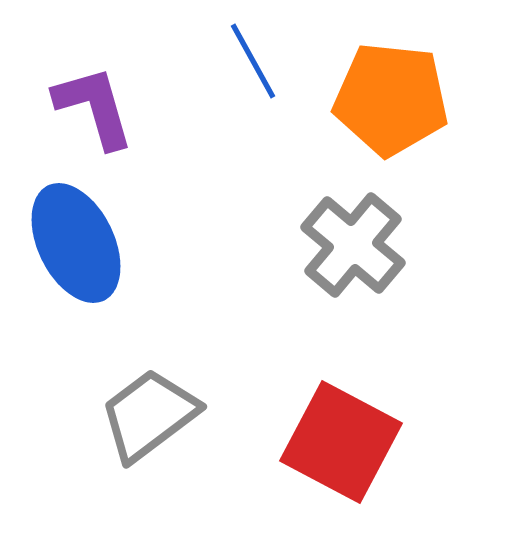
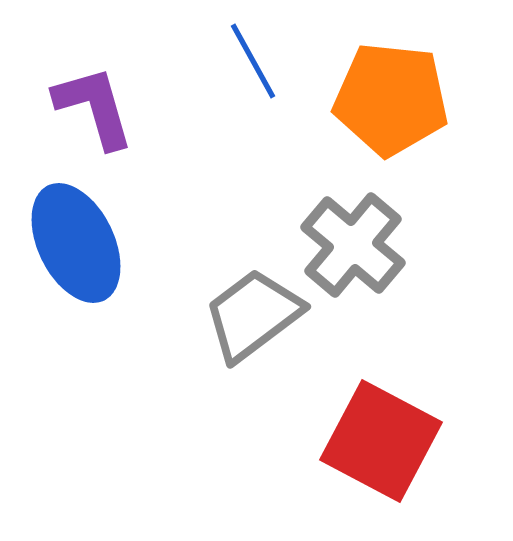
gray trapezoid: moved 104 px right, 100 px up
red square: moved 40 px right, 1 px up
